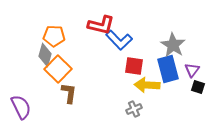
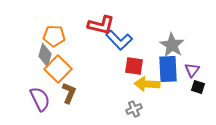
gray star: moved 1 px left
blue rectangle: rotated 12 degrees clockwise
yellow arrow: moved 1 px up
brown L-shape: rotated 15 degrees clockwise
purple semicircle: moved 19 px right, 8 px up
